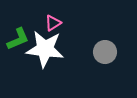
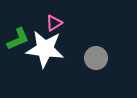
pink triangle: moved 1 px right
gray circle: moved 9 px left, 6 px down
